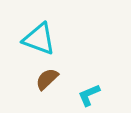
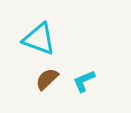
cyan L-shape: moved 5 px left, 14 px up
